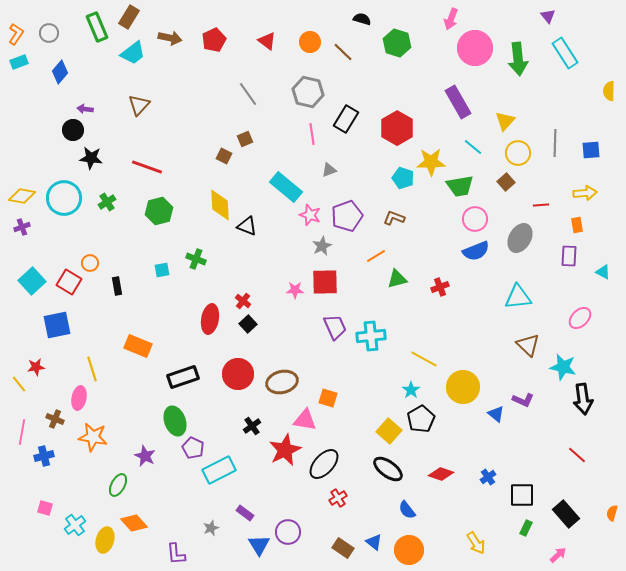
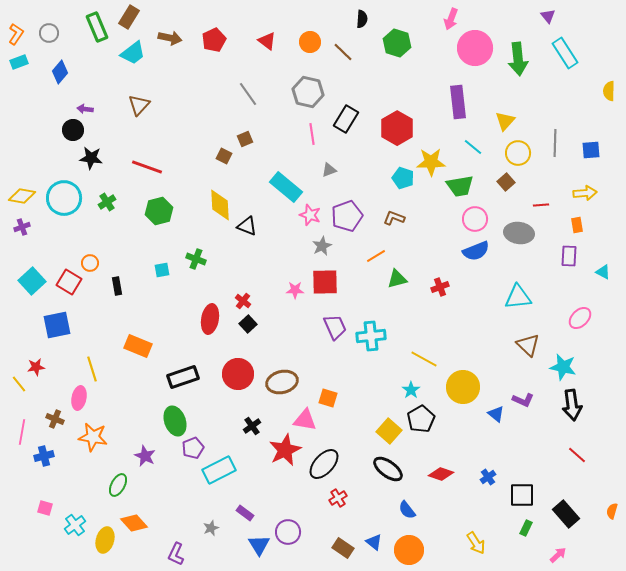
black semicircle at (362, 19): rotated 78 degrees clockwise
purple rectangle at (458, 102): rotated 24 degrees clockwise
gray ellipse at (520, 238): moved 1 px left, 5 px up; rotated 68 degrees clockwise
black arrow at (583, 399): moved 11 px left, 6 px down
purple pentagon at (193, 448): rotated 25 degrees clockwise
orange semicircle at (612, 513): moved 2 px up
purple L-shape at (176, 554): rotated 30 degrees clockwise
